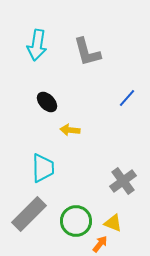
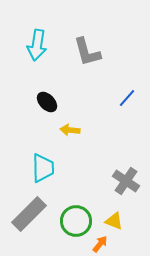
gray cross: moved 3 px right; rotated 20 degrees counterclockwise
yellow triangle: moved 1 px right, 2 px up
